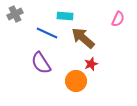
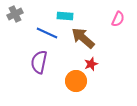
purple semicircle: moved 2 px left, 1 px up; rotated 45 degrees clockwise
